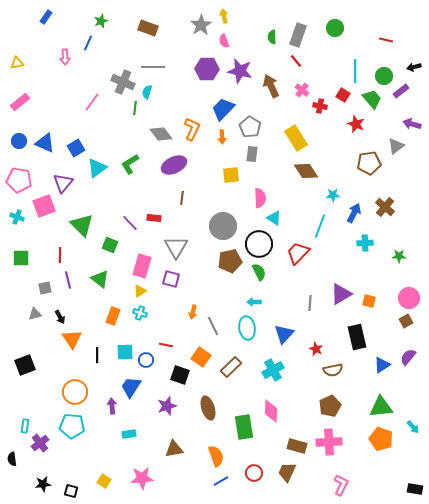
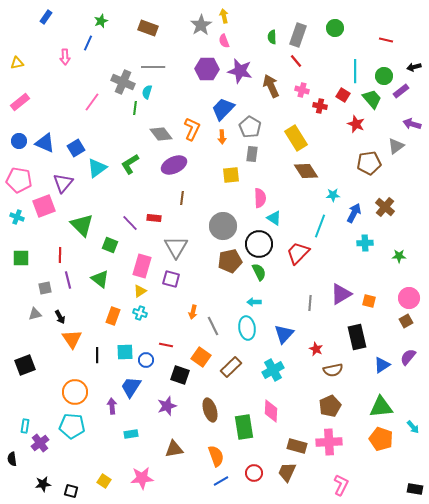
pink cross at (302, 90): rotated 24 degrees counterclockwise
brown ellipse at (208, 408): moved 2 px right, 2 px down
cyan rectangle at (129, 434): moved 2 px right
